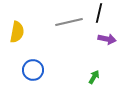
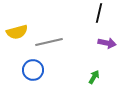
gray line: moved 20 px left, 20 px down
yellow semicircle: rotated 65 degrees clockwise
purple arrow: moved 4 px down
